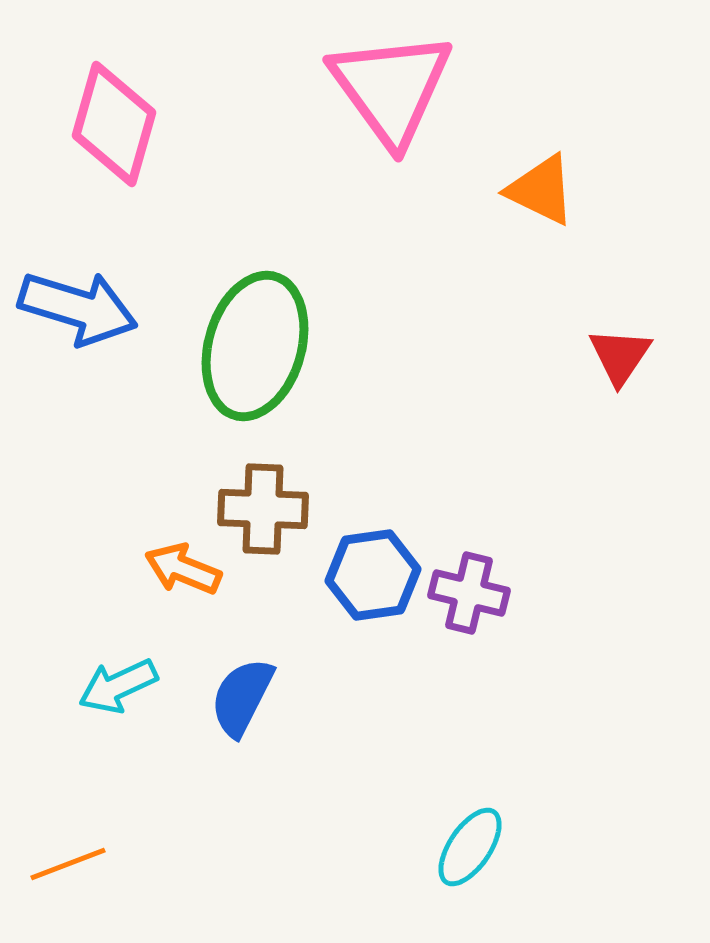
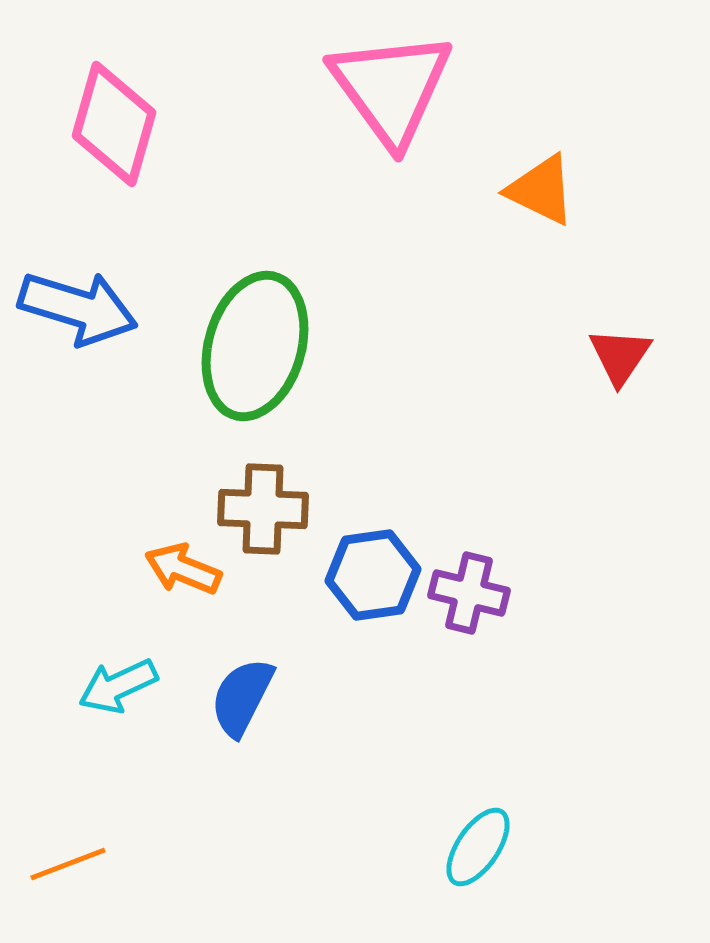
cyan ellipse: moved 8 px right
